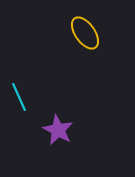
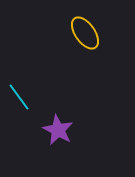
cyan line: rotated 12 degrees counterclockwise
